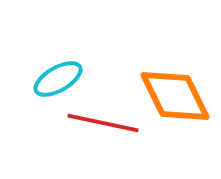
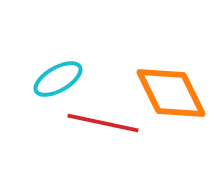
orange diamond: moved 4 px left, 3 px up
